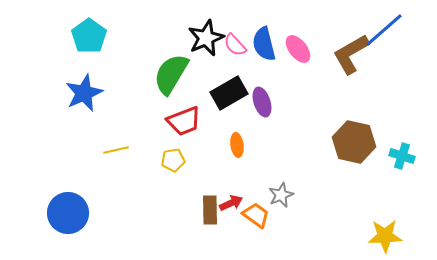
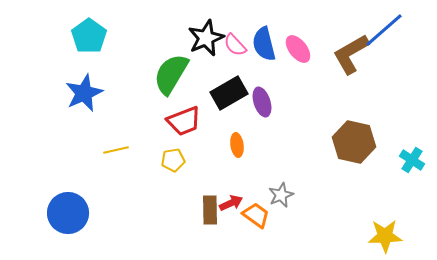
cyan cross: moved 10 px right, 4 px down; rotated 15 degrees clockwise
